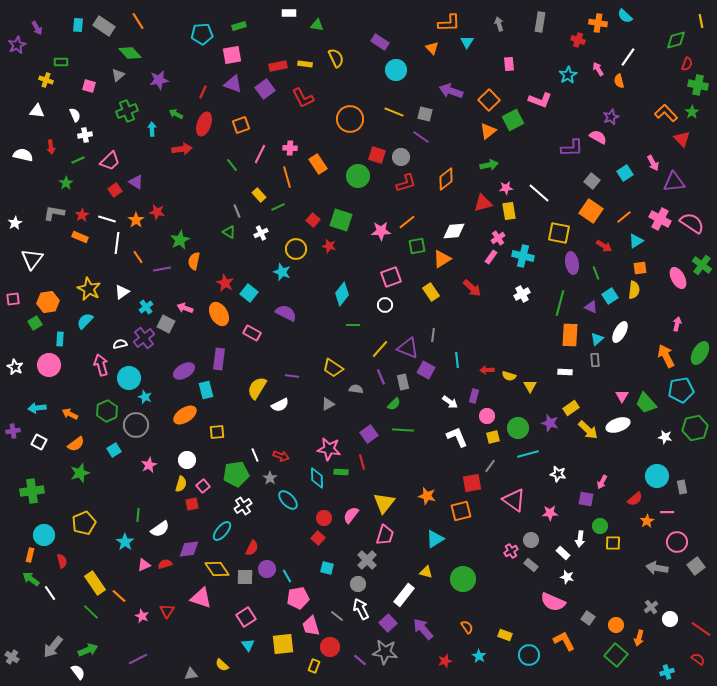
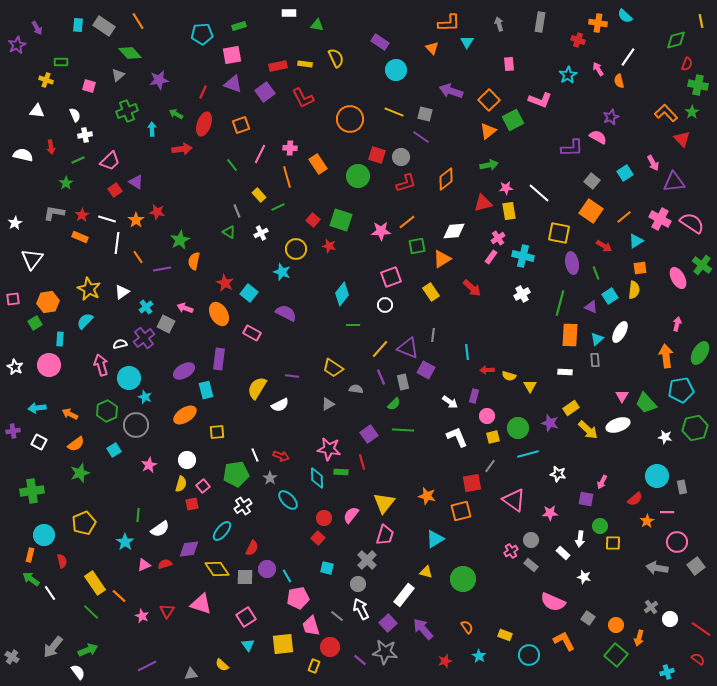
purple square at (265, 89): moved 3 px down
orange arrow at (666, 356): rotated 20 degrees clockwise
cyan line at (457, 360): moved 10 px right, 8 px up
white star at (567, 577): moved 17 px right
pink triangle at (201, 598): moved 6 px down
purple line at (138, 659): moved 9 px right, 7 px down
